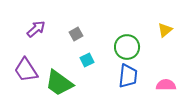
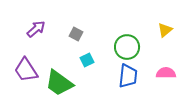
gray square: rotated 32 degrees counterclockwise
pink semicircle: moved 12 px up
